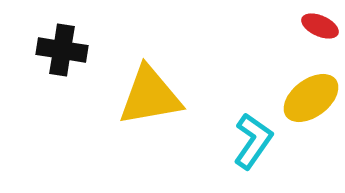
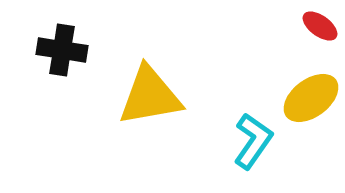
red ellipse: rotated 12 degrees clockwise
